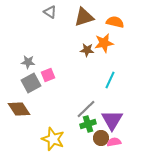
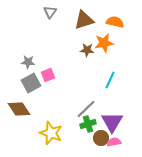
gray triangle: rotated 32 degrees clockwise
brown triangle: moved 3 px down
purple triangle: moved 2 px down
yellow star: moved 2 px left, 6 px up
